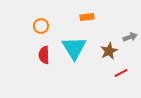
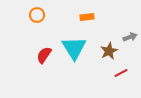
orange circle: moved 4 px left, 11 px up
red semicircle: rotated 36 degrees clockwise
